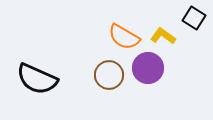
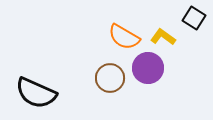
yellow L-shape: moved 1 px down
brown circle: moved 1 px right, 3 px down
black semicircle: moved 1 px left, 14 px down
